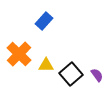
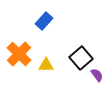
black square: moved 10 px right, 16 px up
